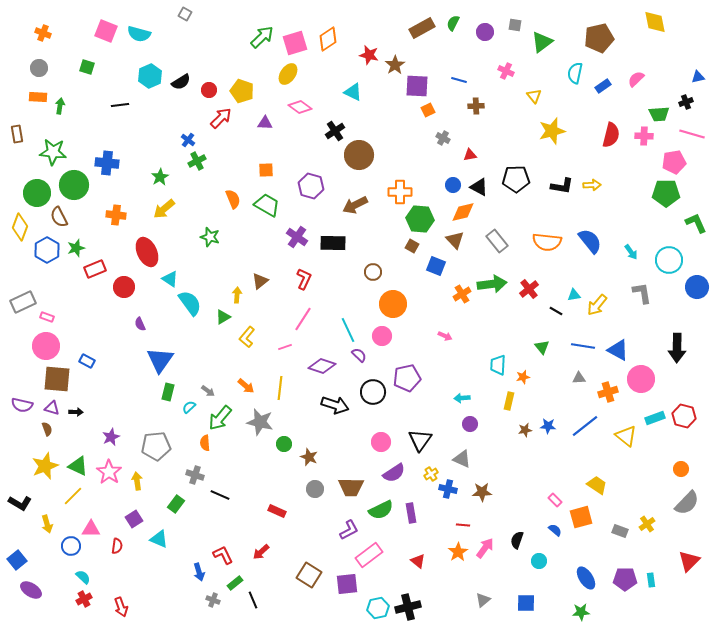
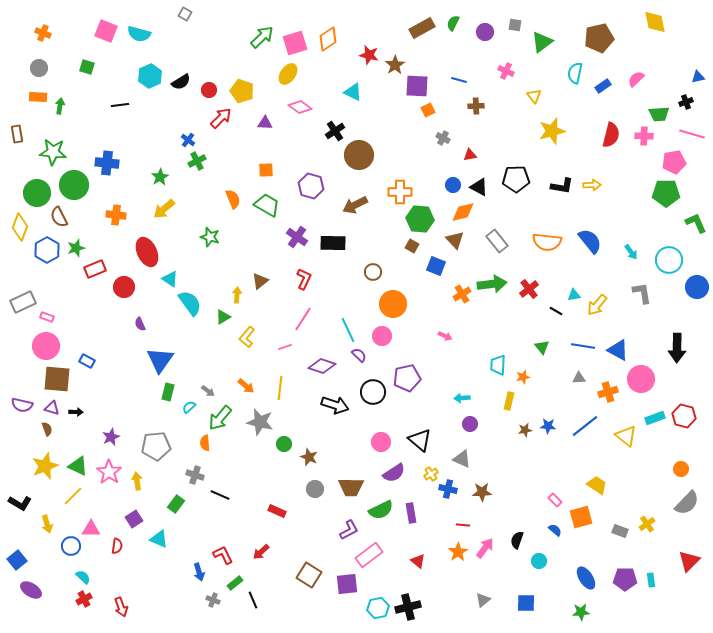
black triangle at (420, 440): rotated 25 degrees counterclockwise
